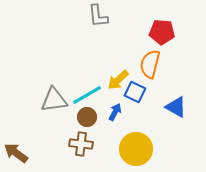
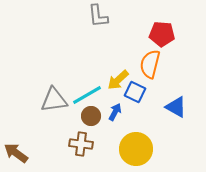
red pentagon: moved 2 px down
brown circle: moved 4 px right, 1 px up
